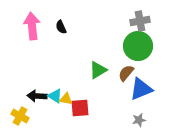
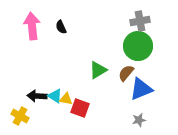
red square: rotated 24 degrees clockwise
